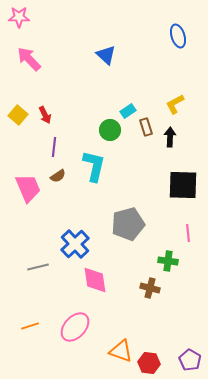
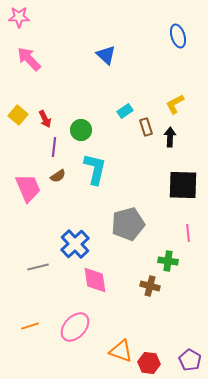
cyan rectangle: moved 3 px left
red arrow: moved 4 px down
green circle: moved 29 px left
cyan L-shape: moved 1 px right, 3 px down
brown cross: moved 2 px up
